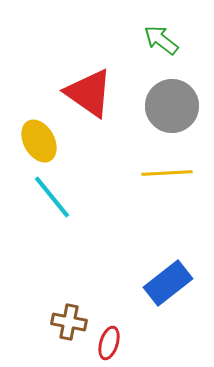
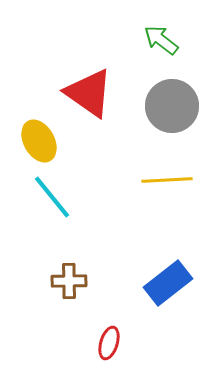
yellow line: moved 7 px down
brown cross: moved 41 px up; rotated 12 degrees counterclockwise
